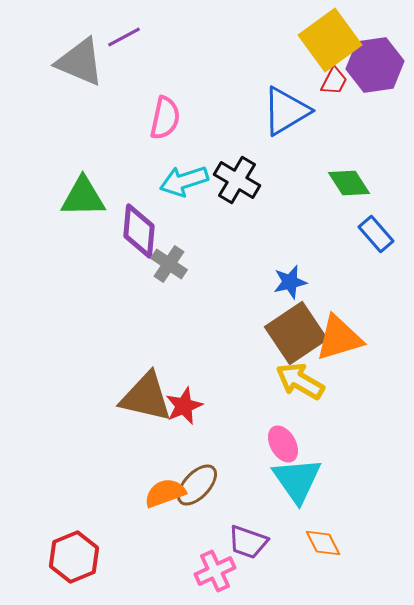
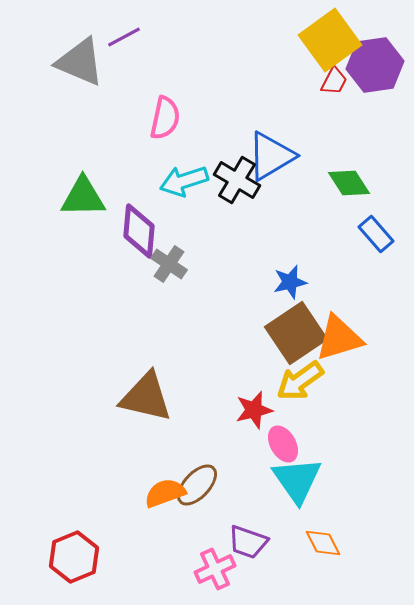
blue triangle: moved 15 px left, 45 px down
yellow arrow: rotated 66 degrees counterclockwise
red star: moved 70 px right, 4 px down; rotated 9 degrees clockwise
pink cross: moved 2 px up
